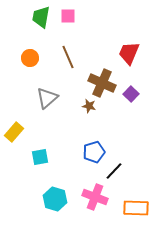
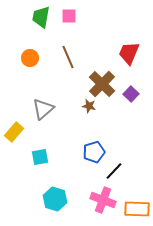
pink square: moved 1 px right
brown cross: moved 1 px down; rotated 20 degrees clockwise
gray triangle: moved 4 px left, 11 px down
pink cross: moved 8 px right, 3 px down
orange rectangle: moved 1 px right, 1 px down
